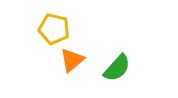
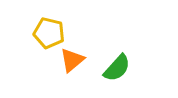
yellow pentagon: moved 5 px left, 4 px down
